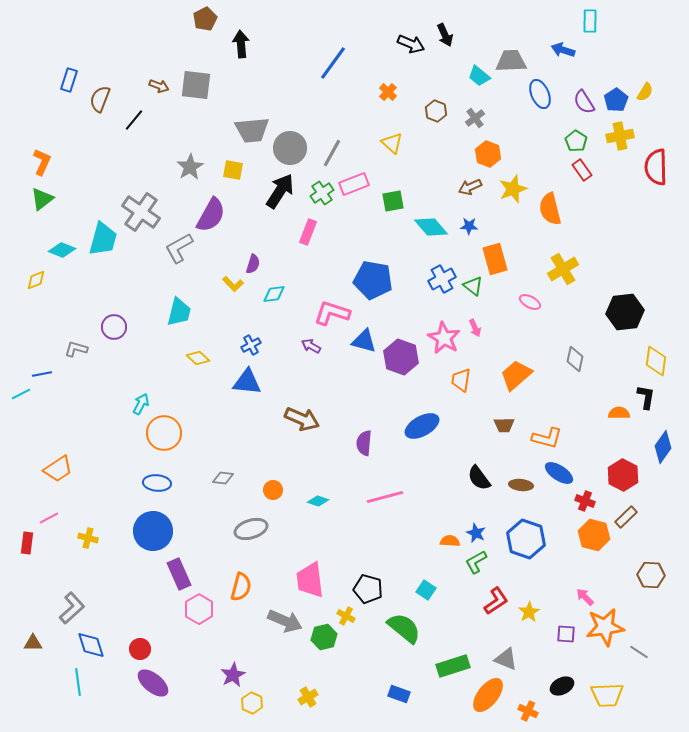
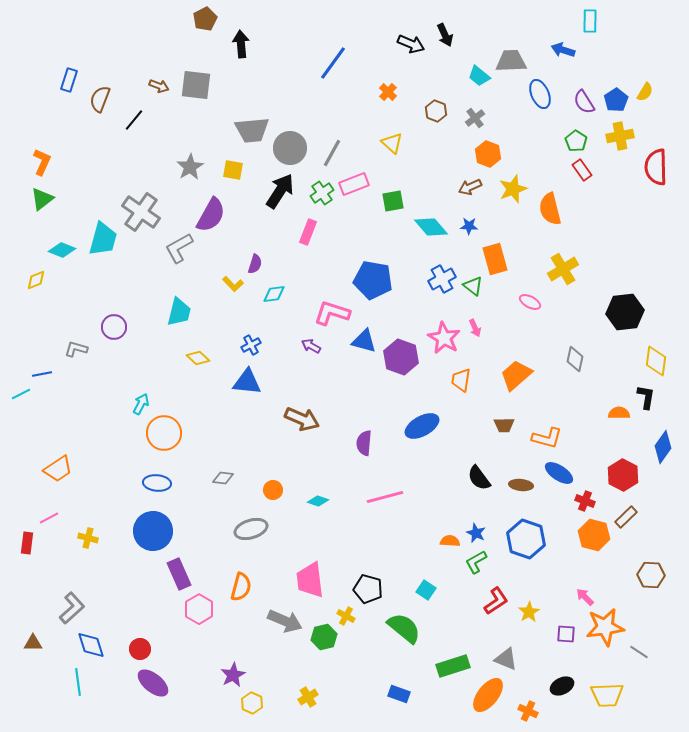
purple semicircle at (253, 264): moved 2 px right
